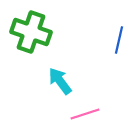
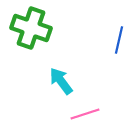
green cross: moved 4 px up
cyan arrow: moved 1 px right
